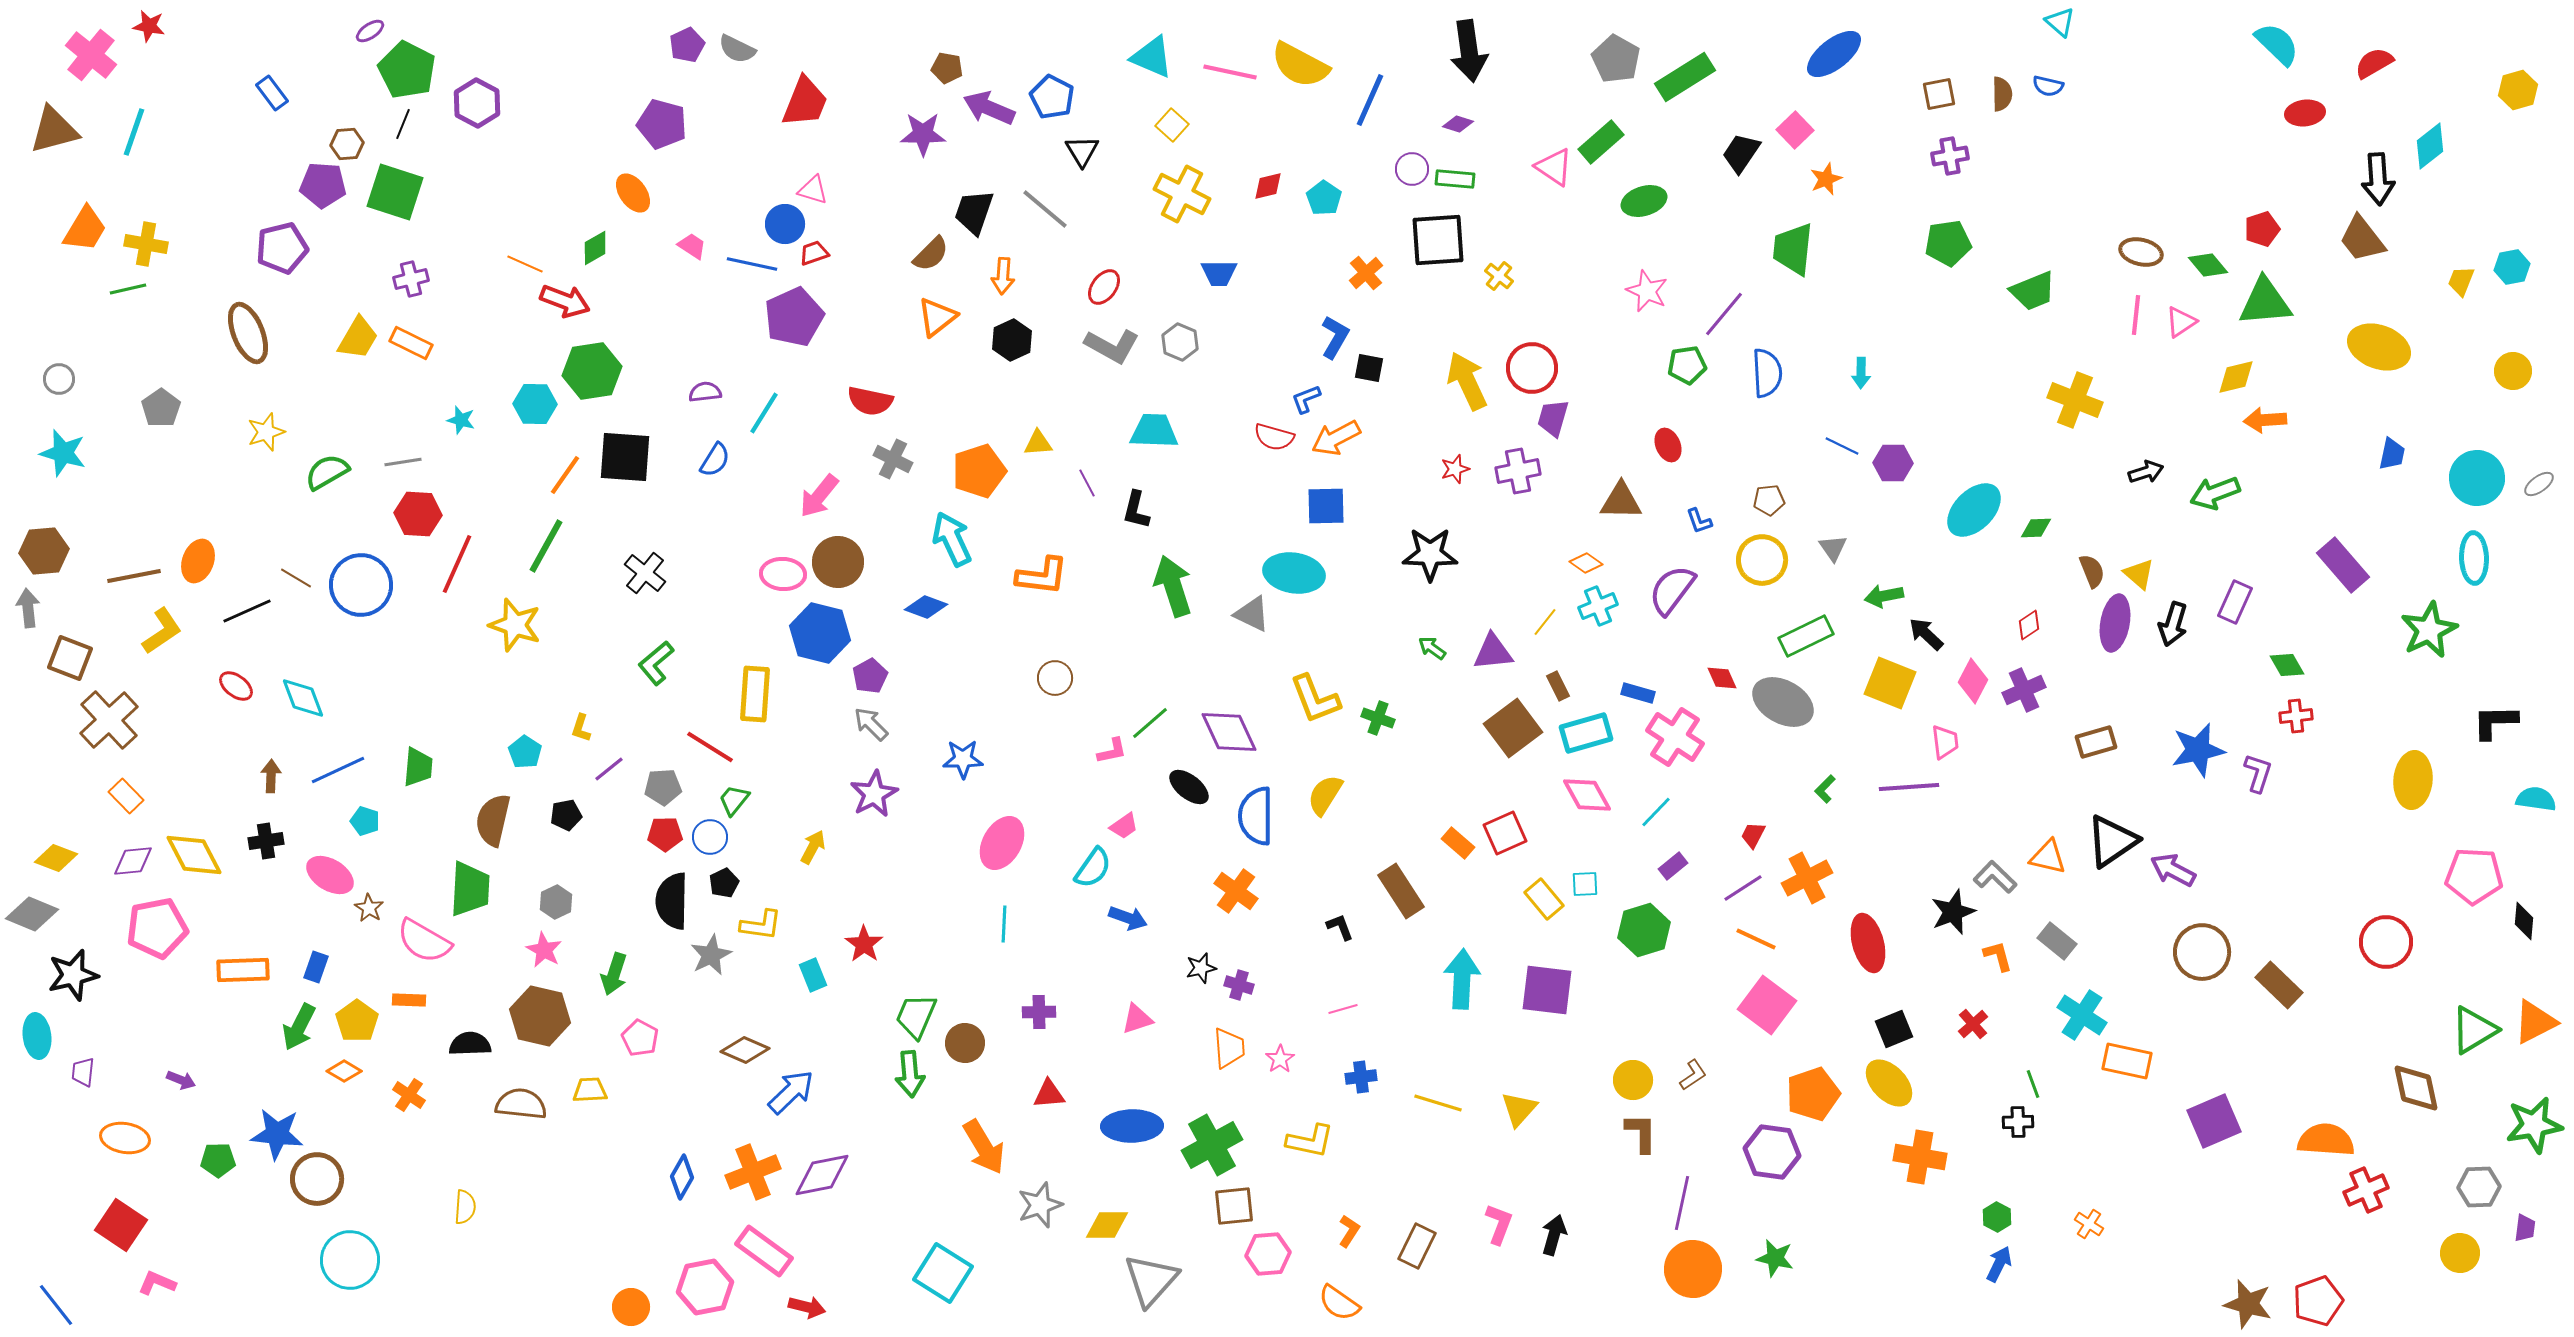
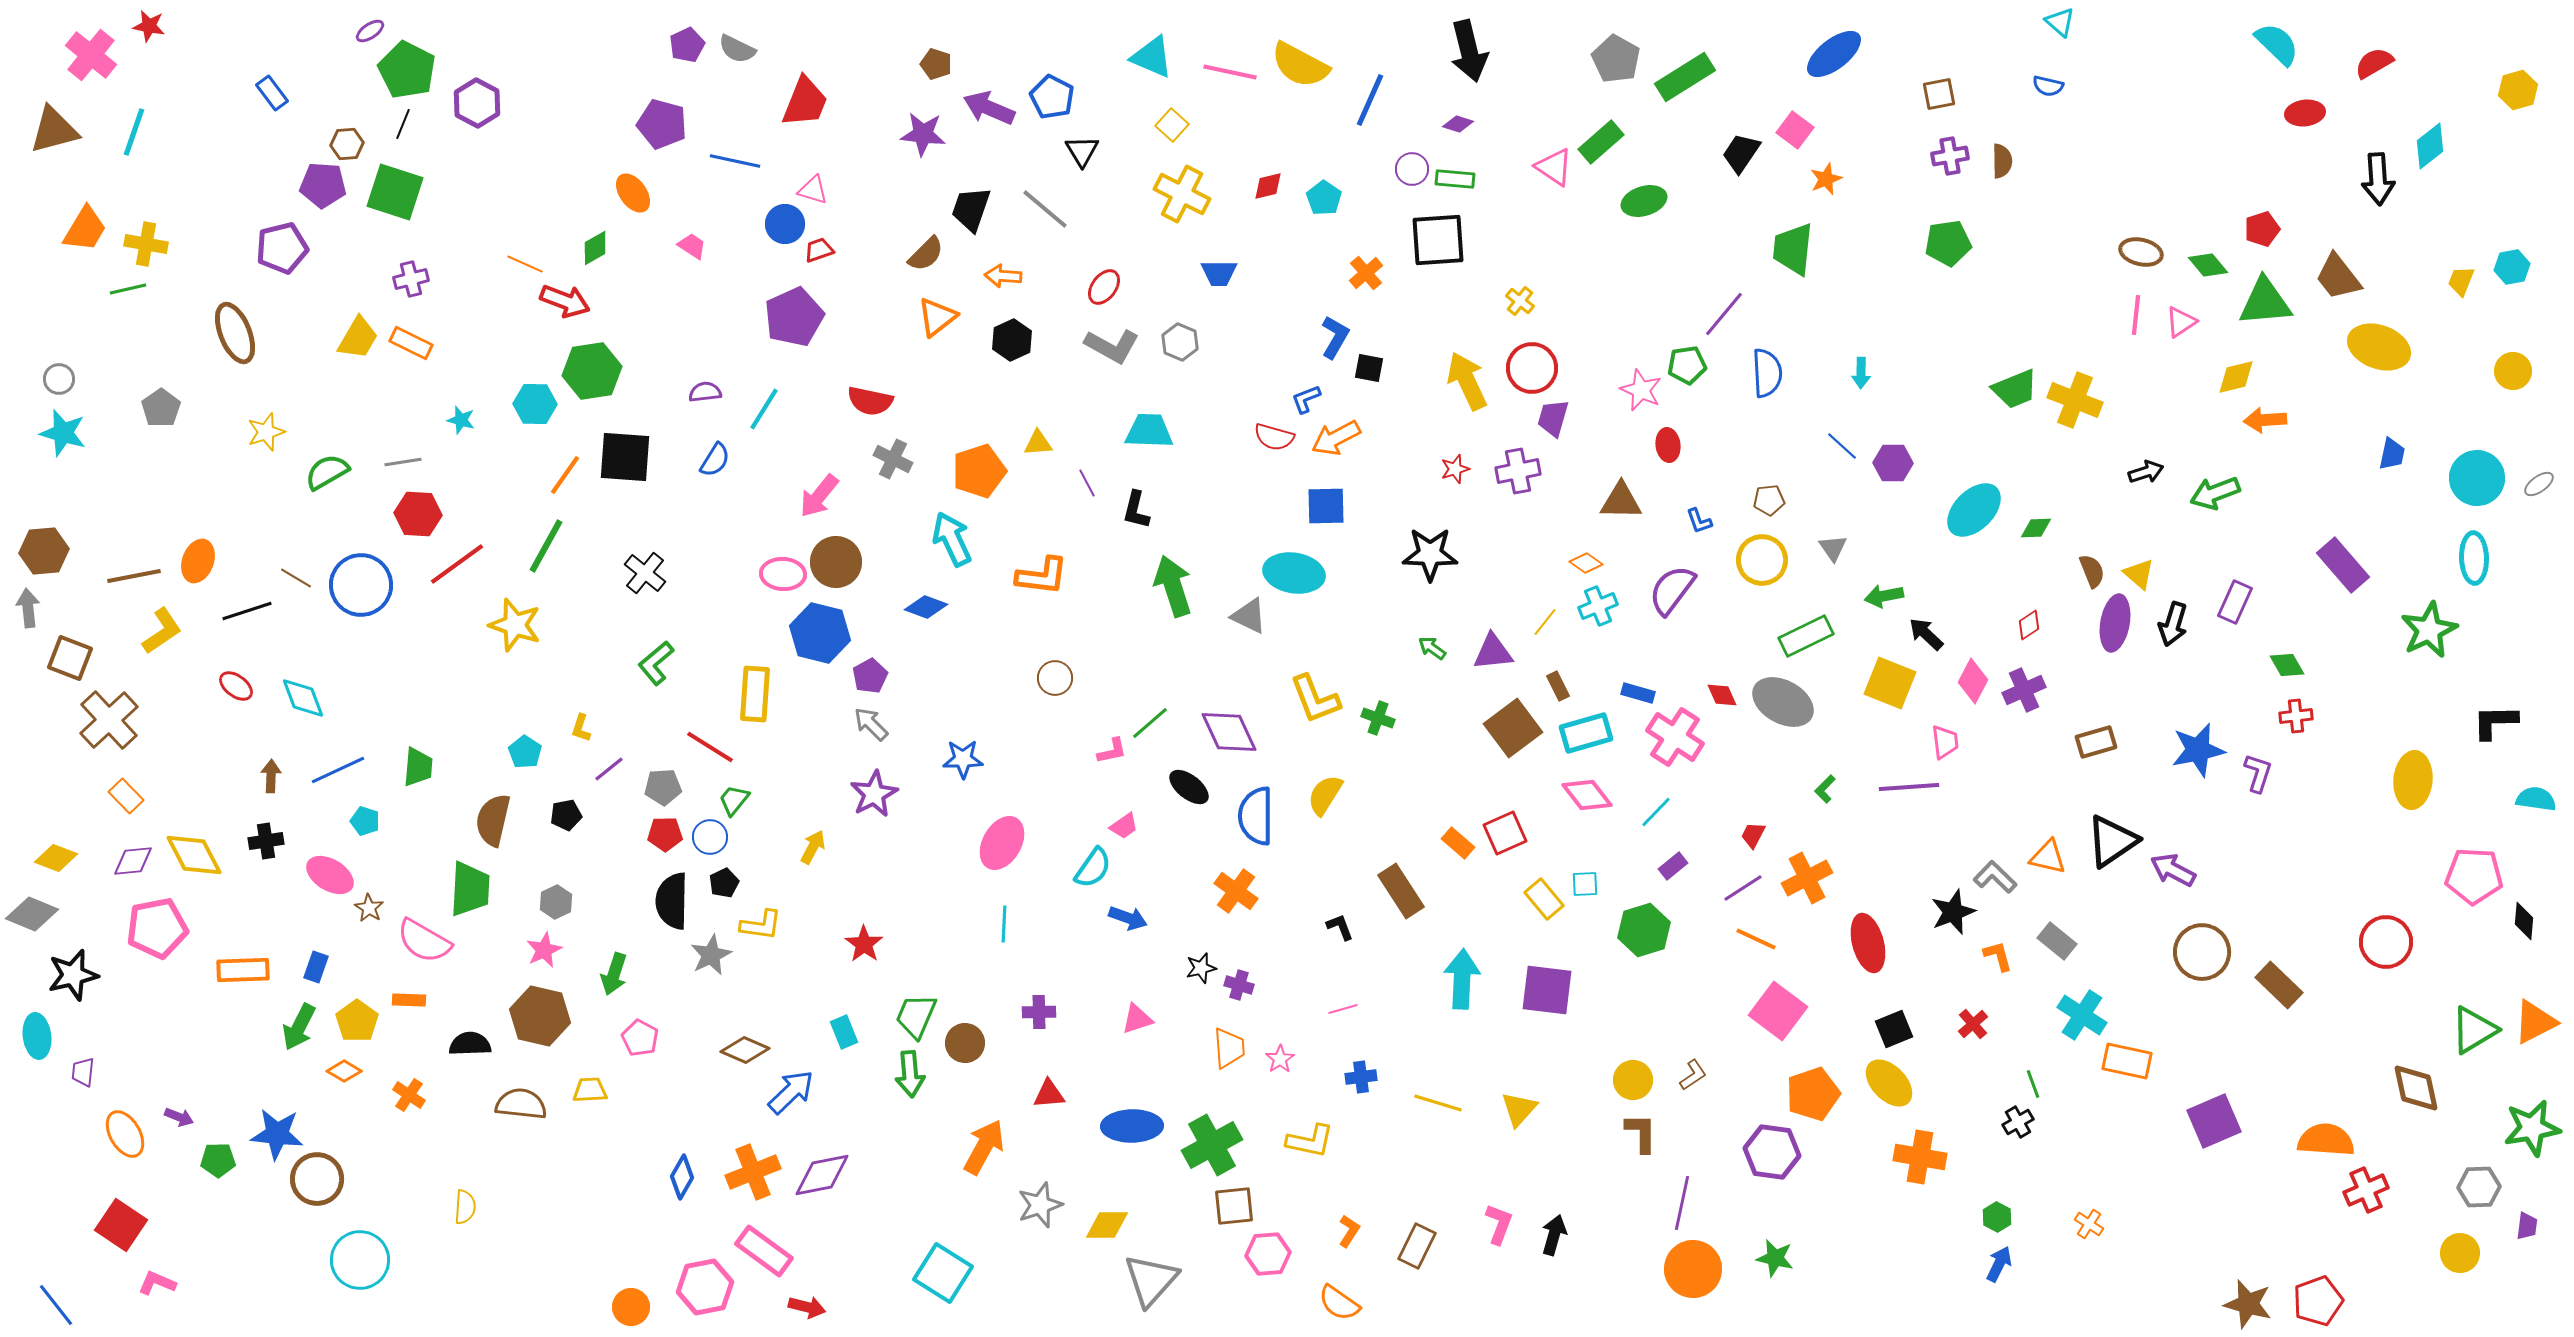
black arrow at (1469, 51): rotated 6 degrees counterclockwise
brown pentagon at (947, 68): moved 11 px left, 4 px up; rotated 8 degrees clockwise
brown semicircle at (2002, 94): moved 67 px down
pink square at (1795, 130): rotated 9 degrees counterclockwise
purple star at (923, 134): rotated 6 degrees clockwise
black trapezoid at (974, 212): moved 3 px left, 3 px up
brown trapezoid at (2362, 239): moved 24 px left, 38 px down
red trapezoid at (814, 253): moved 5 px right, 3 px up
brown semicircle at (931, 254): moved 5 px left
blue line at (752, 264): moved 17 px left, 103 px up
orange arrow at (1003, 276): rotated 90 degrees clockwise
yellow cross at (1499, 276): moved 21 px right, 25 px down
pink star at (1647, 291): moved 6 px left, 99 px down
green trapezoid at (2033, 291): moved 18 px left, 98 px down
brown ellipse at (248, 333): moved 13 px left
cyan line at (764, 413): moved 4 px up
cyan trapezoid at (1154, 431): moved 5 px left
red ellipse at (1668, 445): rotated 16 degrees clockwise
blue line at (1842, 446): rotated 16 degrees clockwise
cyan star at (63, 453): moved 20 px up
brown circle at (838, 562): moved 2 px left
red line at (457, 564): rotated 30 degrees clockwise
black line at (247, 611): rotated 6 degrees clockwise
gray triangle at (1252, 614): moved 3 px left, 2 px down
red diamond at (1722, 678): moved 17 px down
pink diamond at (1587, 795): rotated 9 degrees counterclockwise
pink star at (544, 950): rotated 18 degrees clockwise
cyan rectangle at (813, 975): moved 31 px right, 57 px down
pink square at (1767, 1005): moved 11 px right, 6 px down
purple arrow at (181, 1080): moved 2 px left, 37 px down
black cross at (2018, 1122): rotated 28 degrees counterclockwise
green star at (2534, 1125): moved 2 px left, 3 px down
orange ellipse at (125, 1138): moved 4 px up; rotated 51 degrees clockwise
orange arrow at (984, 1147): rotated 120 degrees counterclockwise
purple trapezoid at (2525, 1228): moved 2 px right, 2 px up
cyan circle at (350, 1260): moved 10 px right
